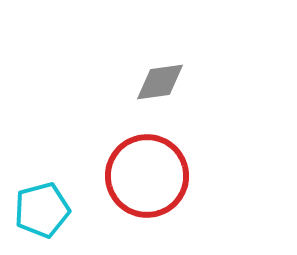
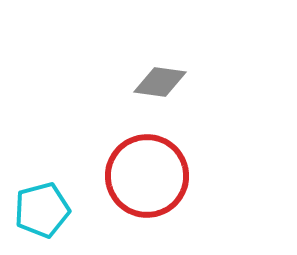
gray diamond: rotated 16 degrees clockwise
